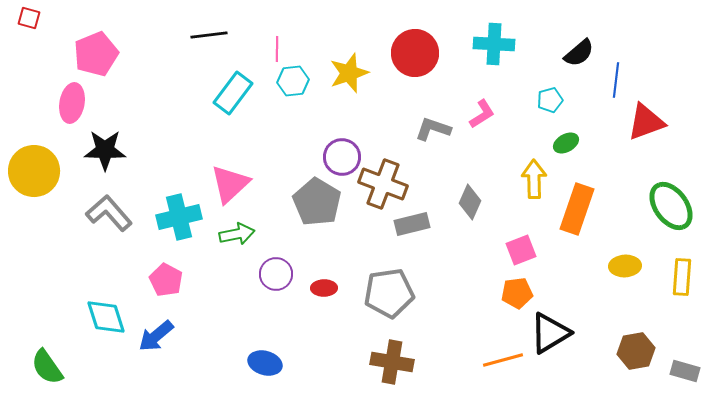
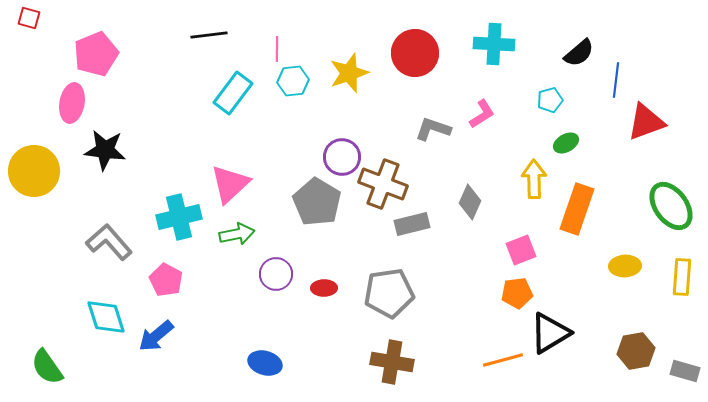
black star at (105, 150): rotated 6 degrees clockwise
gray L-shape at (109, 213): moved 29 px down
